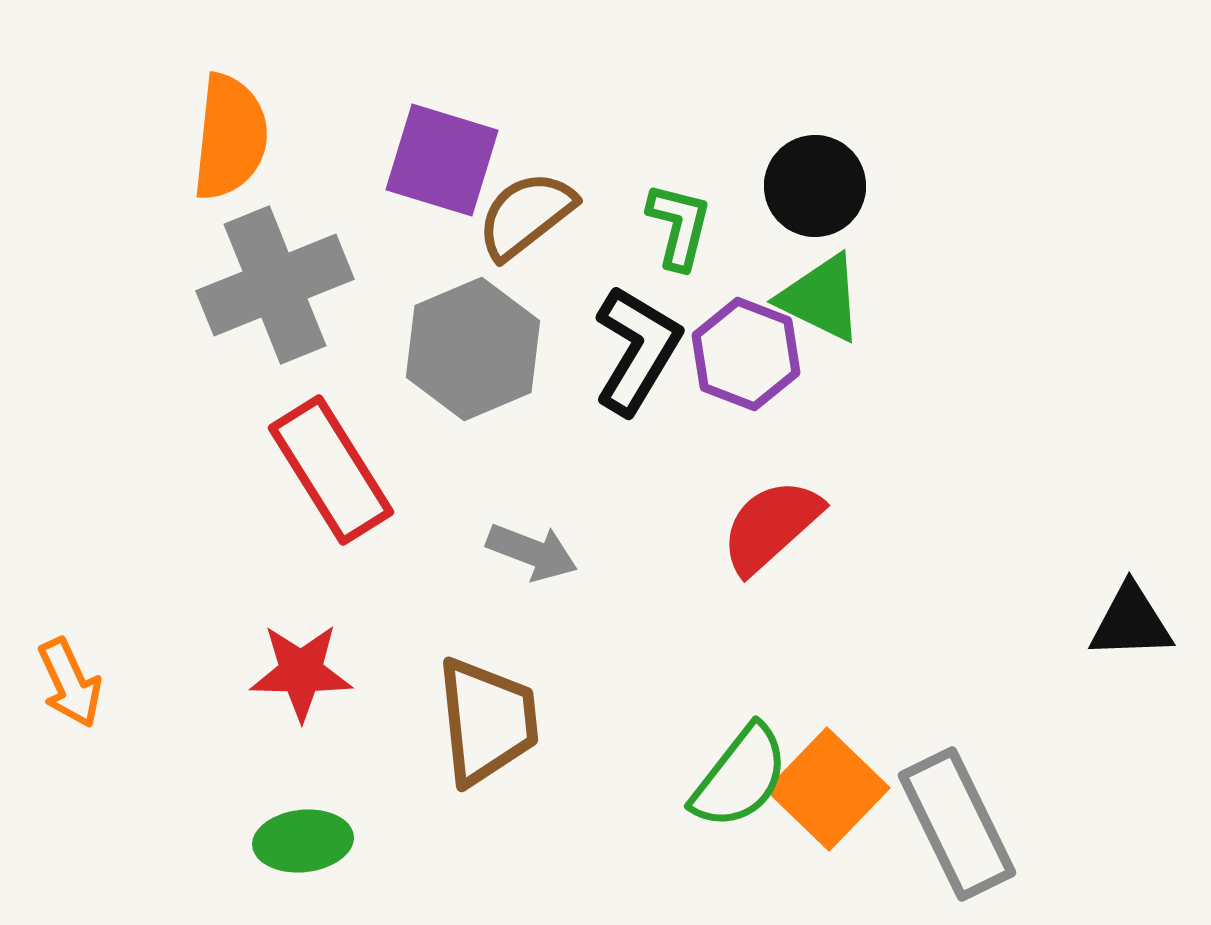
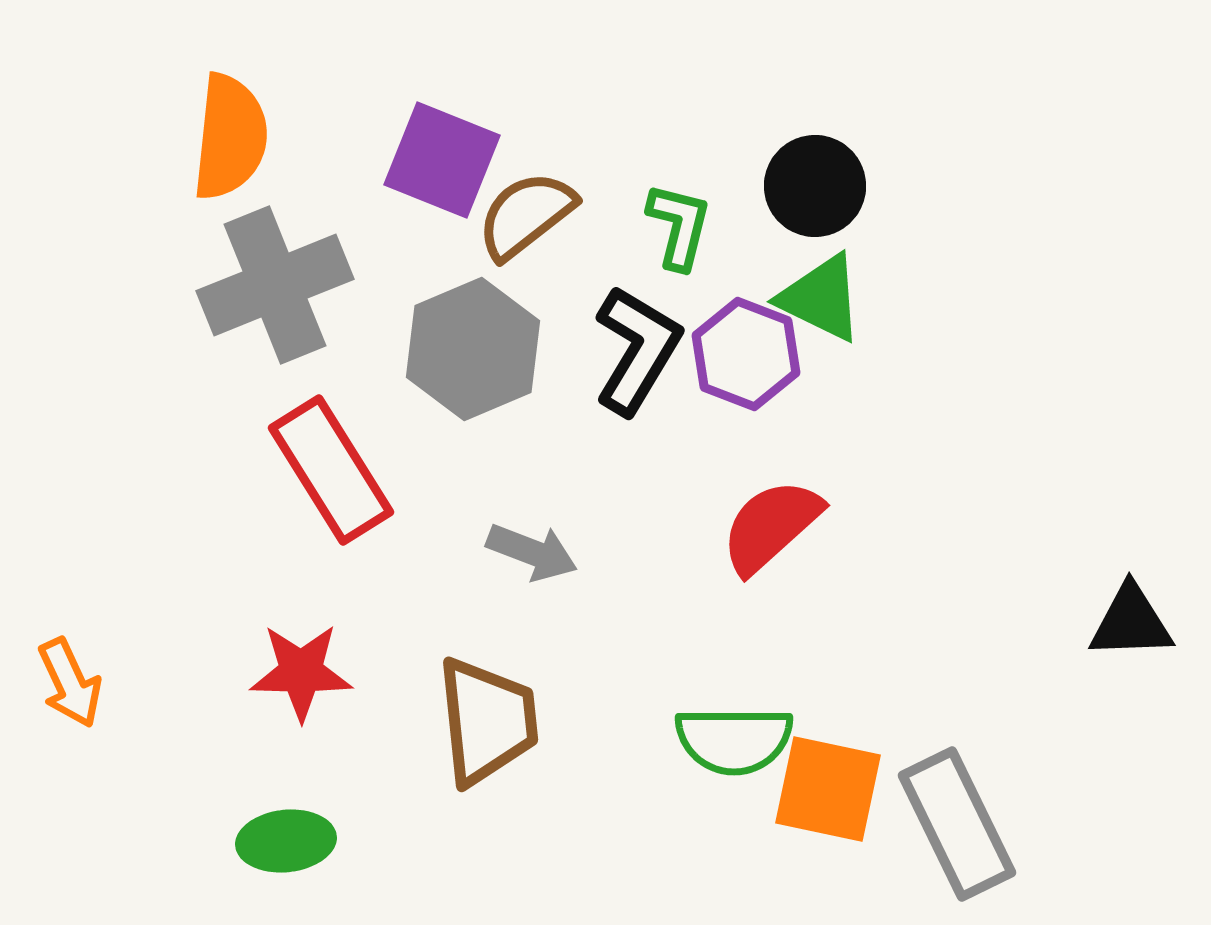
purple square: rotated 5 degrees clockwise
green semicircle: moved 6 px left, 37 px up; rotated 52 degrees clockwise
orange square: rotated 32 degrees counterclockwise
green ellipse: moved 17 px left
